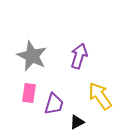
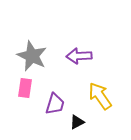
purple arrow: rotated 110 degrees counterclockwise
pink rectangle: moved 4 px left, 5 px up
purple trapezoid: moved 1 px right
